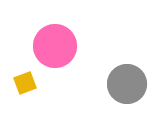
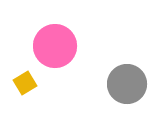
yellow square: rotated 10 degrees counterclockwise
